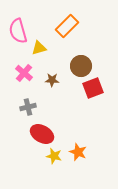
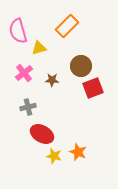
pink cross: rotated 12 degrees clockwise
